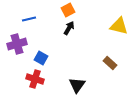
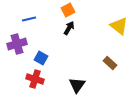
yellow triangle: rotated 24 degrees clockwise
